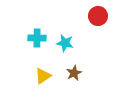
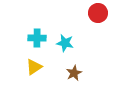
red circle: moved 3 px up
yellow triangle: moved 9 px left, 9 px up
